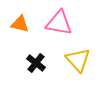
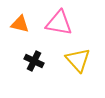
black cross: moved 2 px left, 2 px up; rotated 12 degrees counterclockwise
